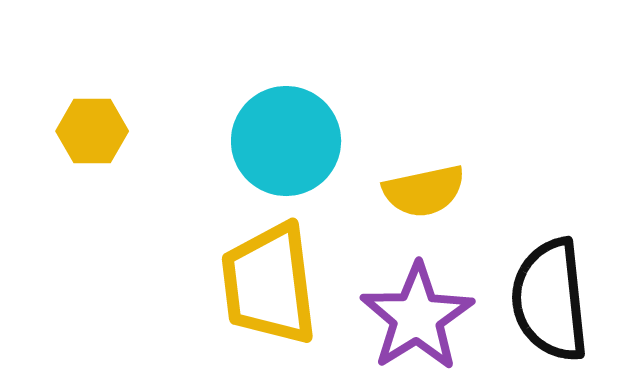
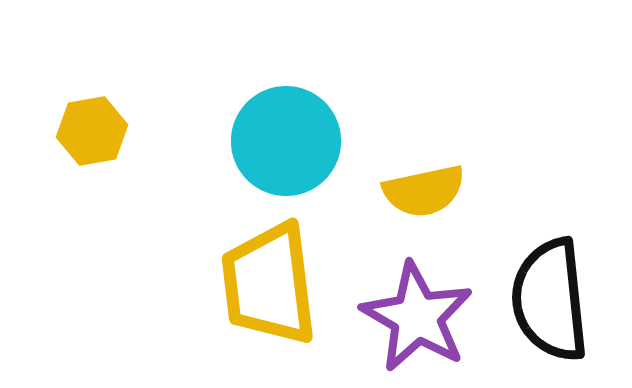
yellow hexagon: rotated 10 degrees counterclockwise
purple star: rotated 10 degrees counterclockwise
